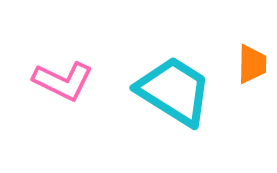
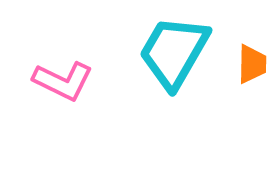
cyan trapezoid: moved 39 px up; rotated 92 degrees counterclockwise
